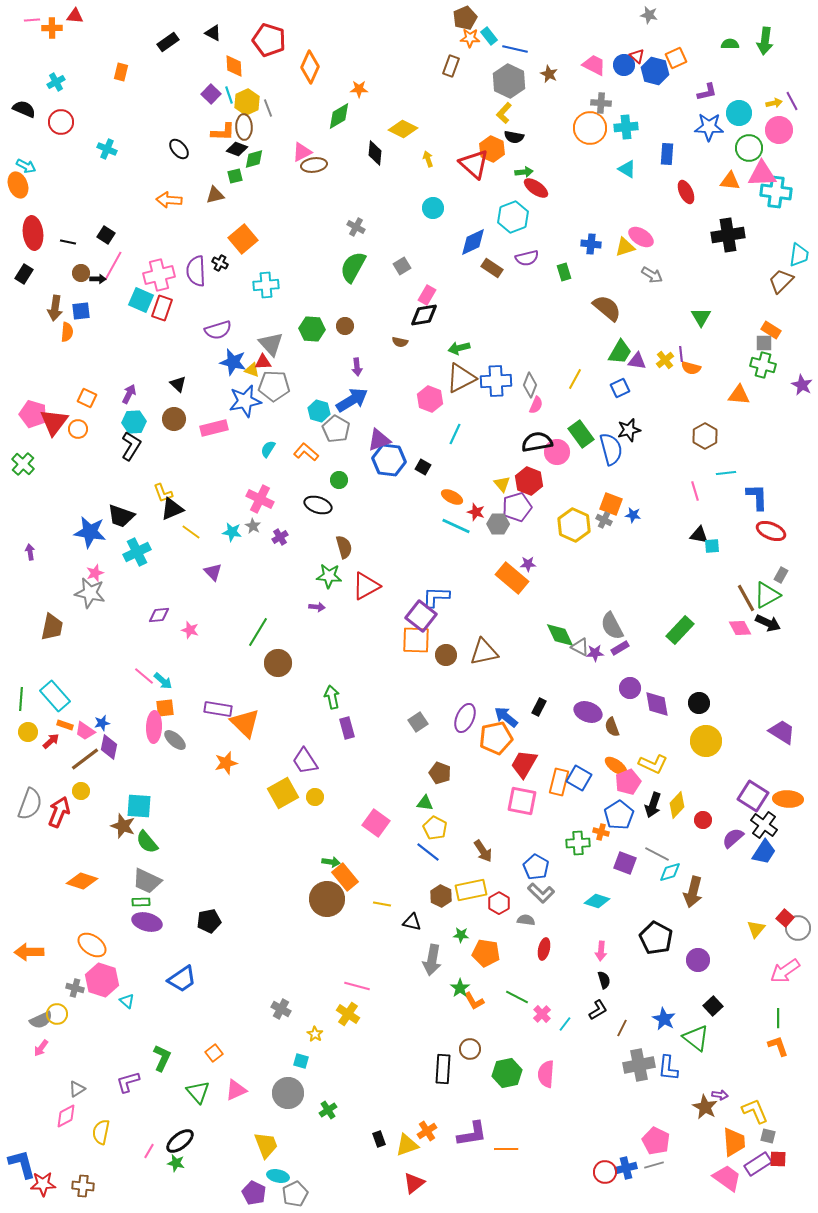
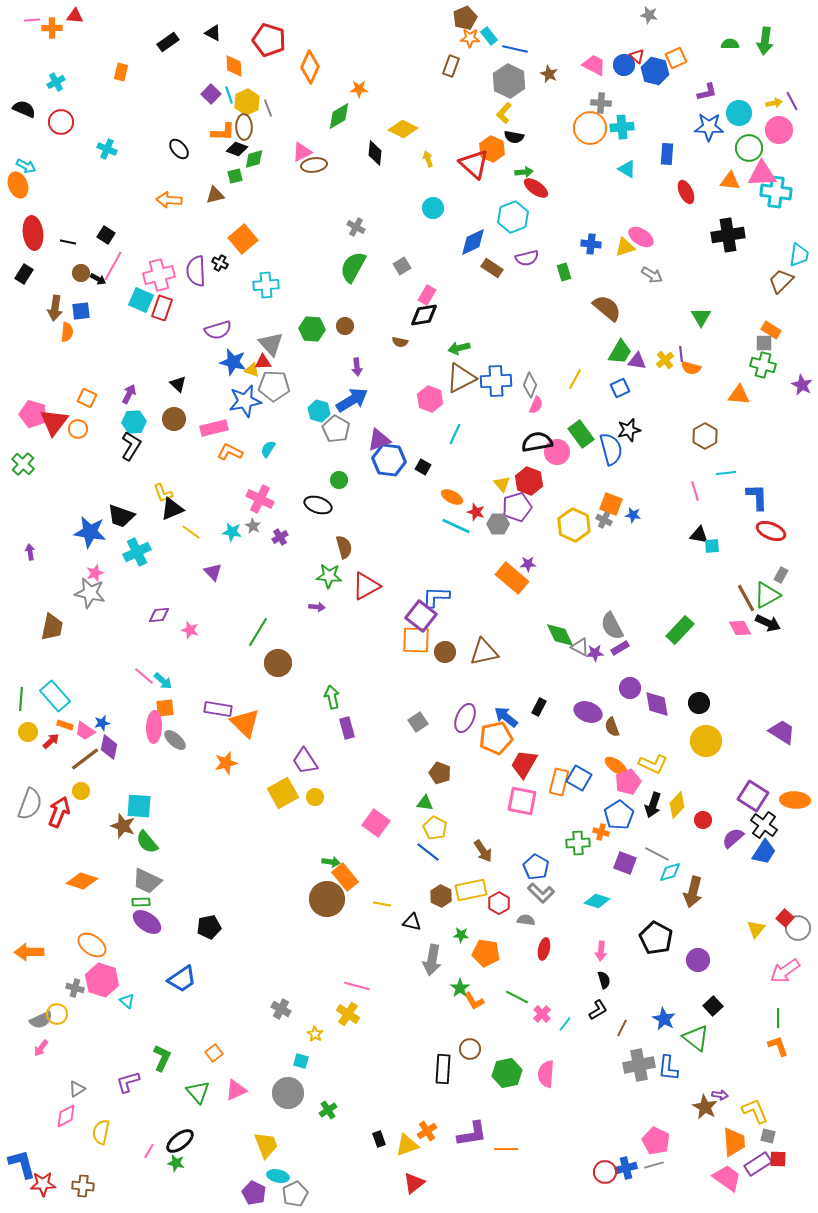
cyan cross at (626, 127): moved 4 px left
black arrow at (98, 279): rotated 28 degrees clockwise
orange L-shape at (306, 452): moved 76 px left; rotated 15 degrees counterclockwise
brown circle at (446, 655): moved 1 px left, 3 px up
orange ellipse at (788, 799): moved 7 px right, 1 px down
black pentagon at (209, 921): moved 6 px down
purple ellipse at (147, 922): rotated 20 degrees clockwise
